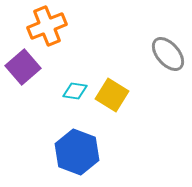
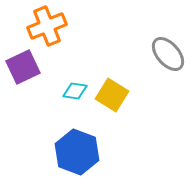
purple square: rotated 16 degrees clockwise
